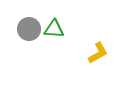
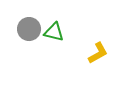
green triangle: moved 3 px down; rotated 10 degrees clockwise
